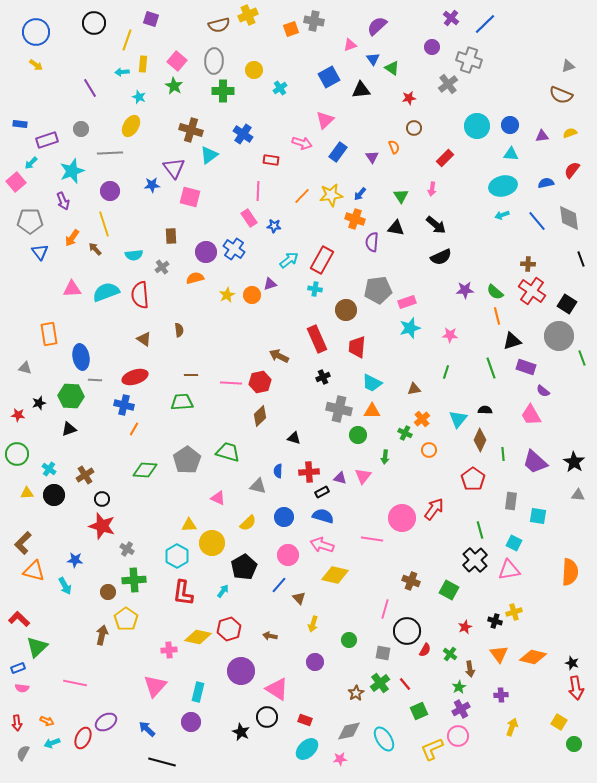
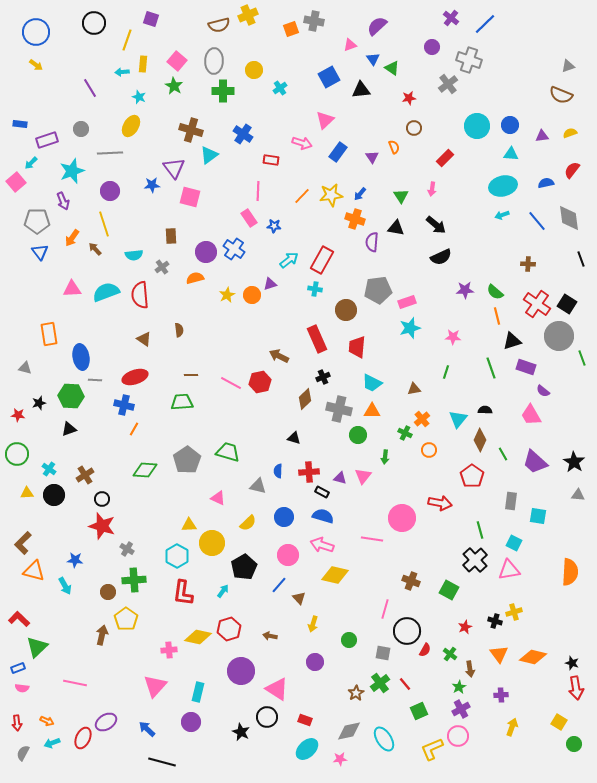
gray pentagon at (30, 221): moved 7 px right
red cross at (532, 291): moved 5 px right, 13 px down
pink star at (450, 335): moved 3 px right, 2 px down
pink line at (231, 383): rotated 25 degrees clockwise
brown diamond at (260, 416): moved 45 px right, 17 px up
green line at (503, 454): rotated 24 degrees counterclockwise
red pentagon at (473, 479): moved 1 px left, 3 px up
black rectangle at (322, 492): rotated 56 degrees clockwise
red arrow at (434, 509): moved 6 px right, 6 px up; rotated 65 degrees clockwise
